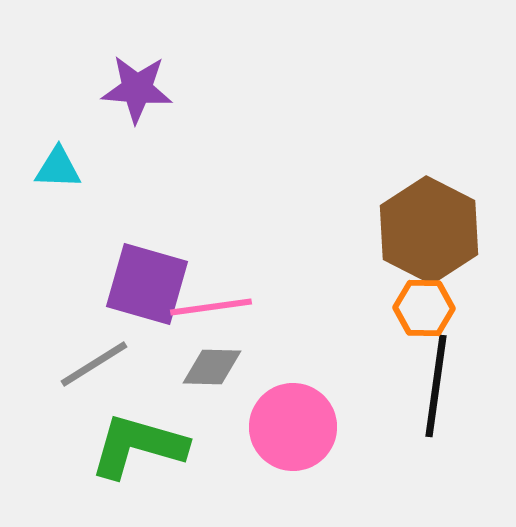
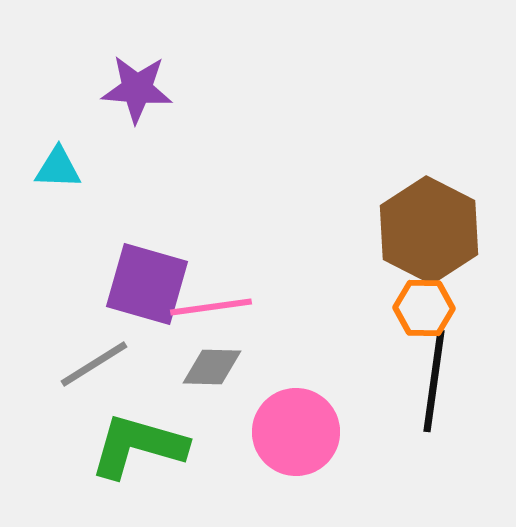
black line: moved 2 px left, 5 px up
pink circle: moved 3 px right, 5 px down
